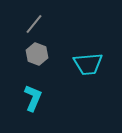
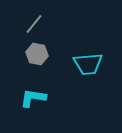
gray hexagon: rotated 10 degrees counterclockwise
cyan L-shape: rotated 104 degrees counterclockwise
